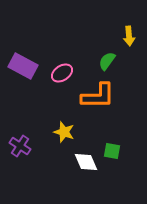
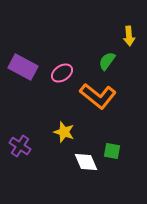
purple rectangle: moved 1 px down
orange L-shape: rotated 39 degrees clockwise
